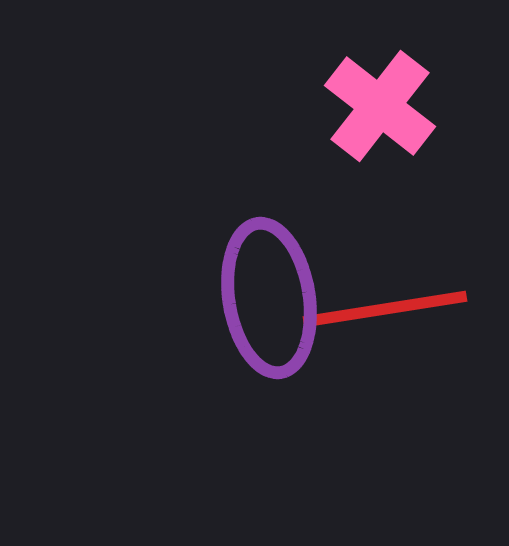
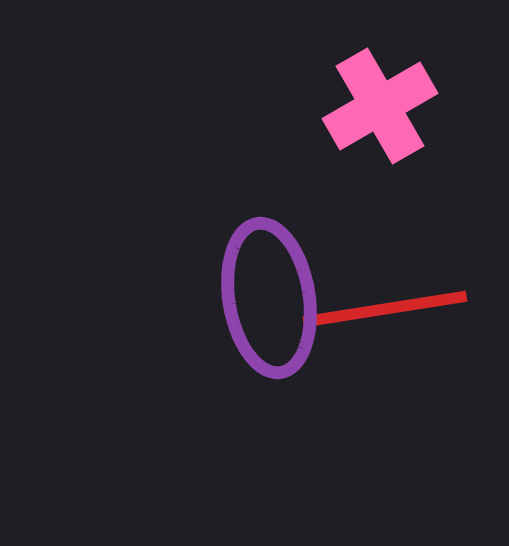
pink cross: rotated 22 degrees clockwise
